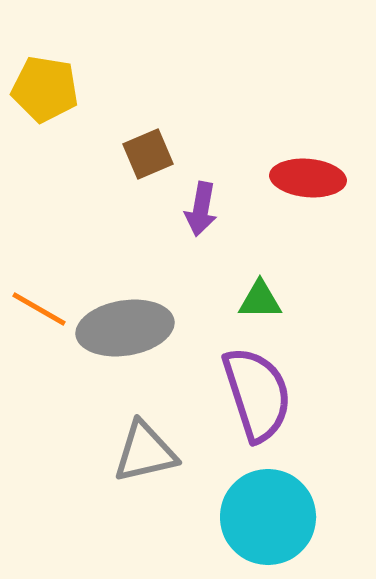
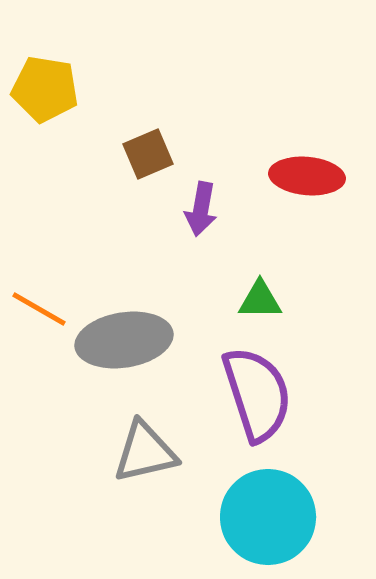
red ellipse: moved 1 px left, 2 px up
gray ellipse: moved 1 px left, 12 px down
